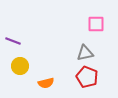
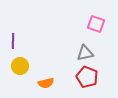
pink square: rotated 18 degrees clockwise
purple line: rotated 70 degrees clockwise
